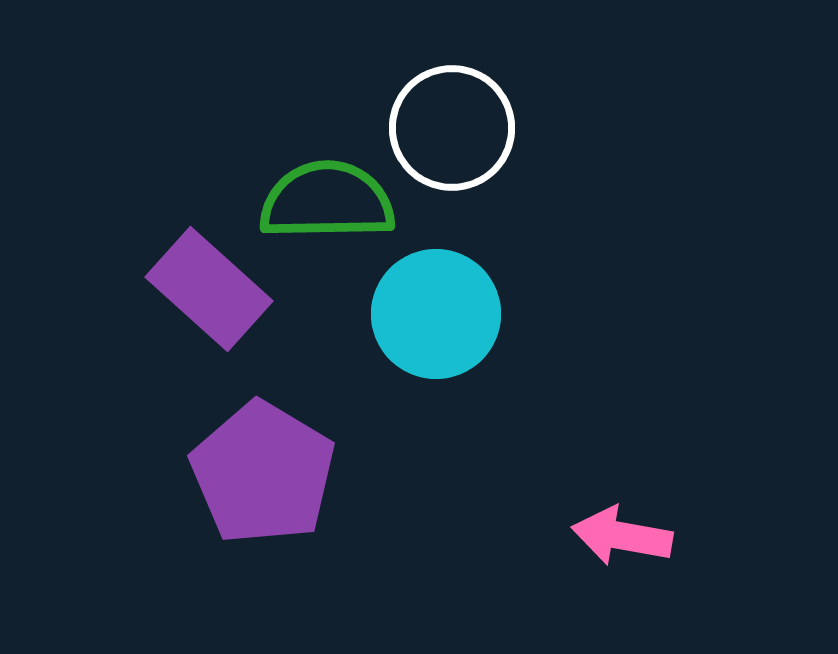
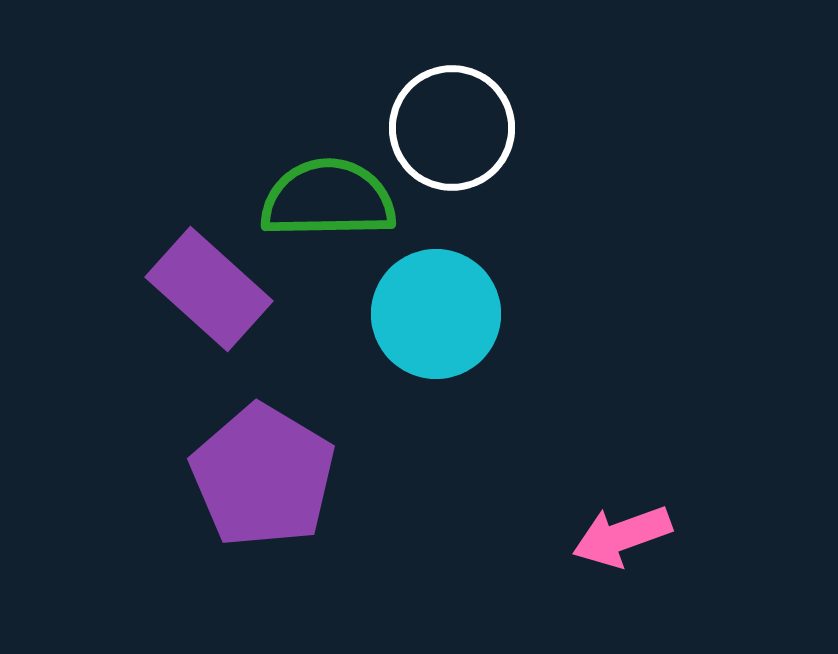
green semicircle: moved 1 px right, 2 px up
purple pentagon: moved 3 px down
pink arrow: rotated 30 degrees counterclockwise
